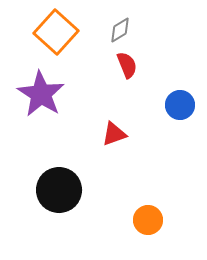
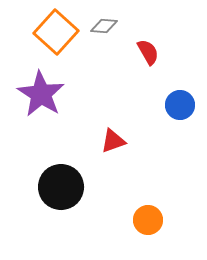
gray diamond: moved 16 px left, 4 px up; rotated 36 degrees clockwise
red semicircle: moved 21 px right, 13 px up; rotated 8 degrees counterclockwise
red triangle: moved 1 px left, 7 px down
black circle: moved 2 px right, 3 px up
